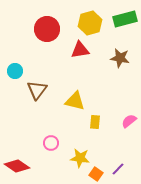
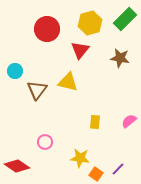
green rectangle: rotated 30 degrees counterclockwise
red triangle: rotated 42 degrees counterclockwise
yellow triangle: moved 7 px left, 19 px up
pink circle: moved 6 px left, 1 px up
